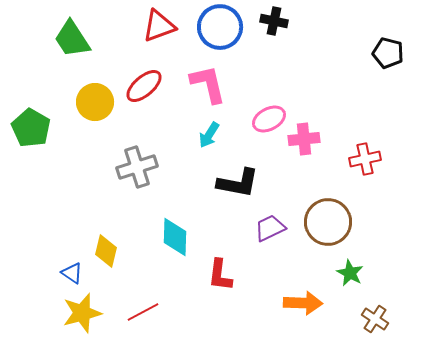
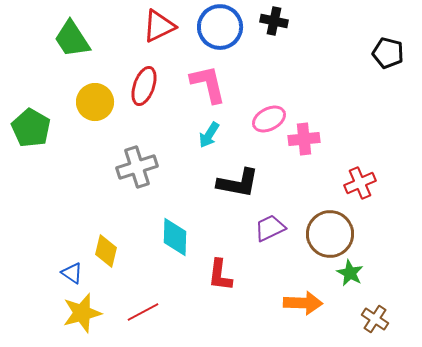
red triangle: rotated 6 degrees counterclockwise
red ellipse: rotated 30 degrees counterclockwise
red cross: moved 5 px left, 24 px down; rotated 12 degrees counterclockwise
brown circle: moved 2 px right, 12 px down
